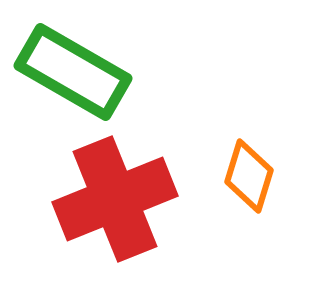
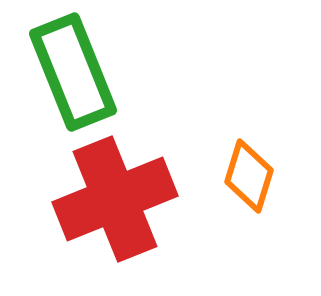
green rectangle: rotated 38 degrees clockwise
